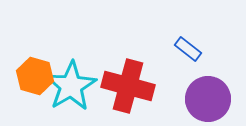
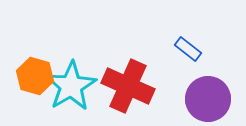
red cross: rotated 9 degrees clockwise
